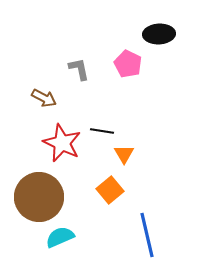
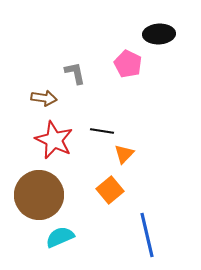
gray L-shape: moved 4 px left, 4 px down
brown arrow: rotated 20 degrees counterclockwise
red star: moved 8 px left, 3 px up
orange triangle: rotated 15 degrees clockwise
brown circle: moved 2 px up
